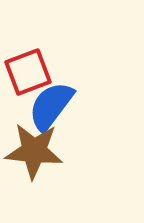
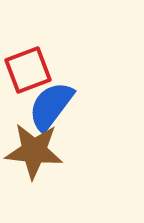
red square: moved 2 px up
